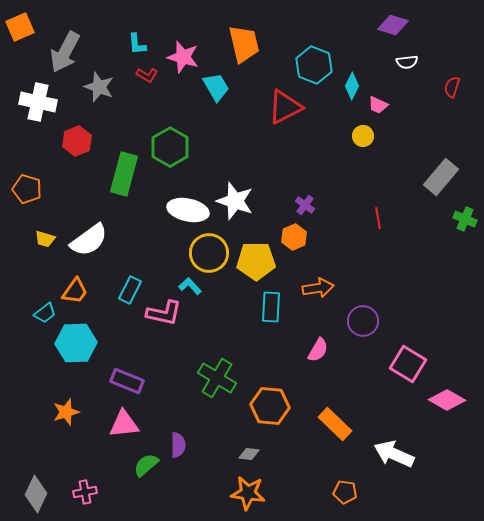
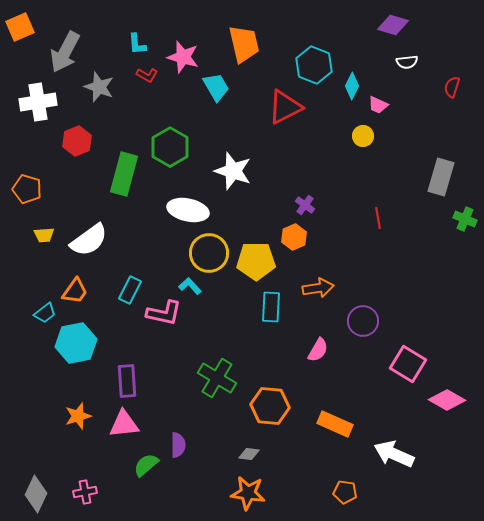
white cross at (38, 102): rotated 21 degrees counterclockwise
gray rectangle at (441, 177): rotated 24 degrees counterclockwise
white star at (235, 201): moved 2 px left, 30 px up
yellow trapezoid at (45, 239): moved 1 px left, 4 px up; rotated 20 degrees counterclockwise
cyan hexagon at (76, 343): rotated 9 degrees counterclockwise
purple rectangle at (127, 381): rotated 64 degrees clockwise
orange star at (66, 412): moved 12 px right, 4 px down
orange rectangle at (335, 424): rotated 20 degrees counterclockwise
